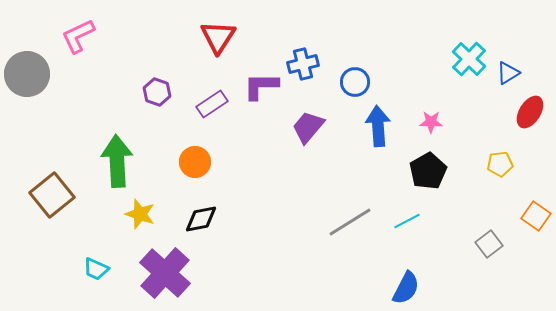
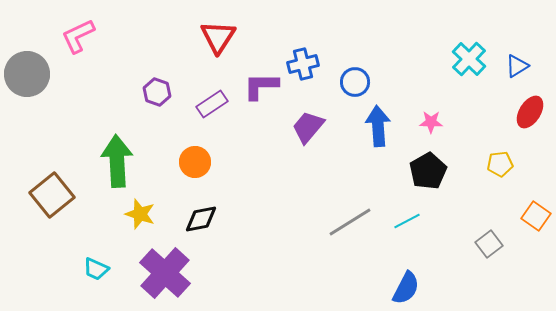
blue triangle: moved 9 px right, 7 px up
